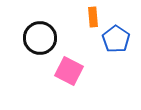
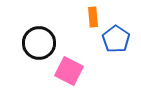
black circle: moved 1 px left, 5 px down
